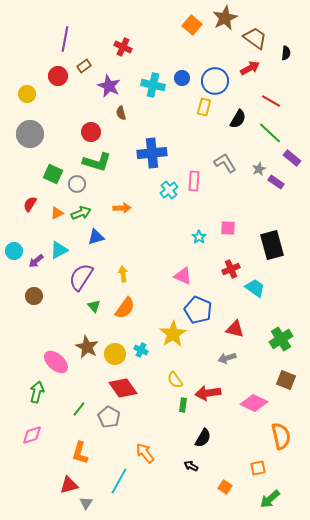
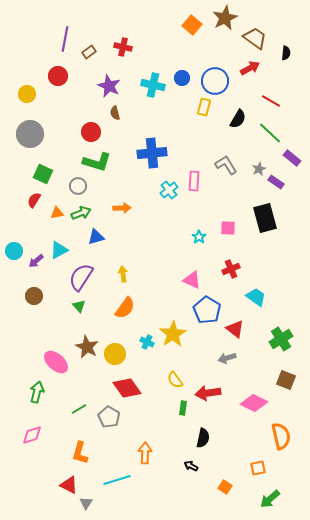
red cross at (123, 47): rotated 12 degrees counterclockwise
brown rectangle at (84, 66): moved 5 px right, 14 px up
brown semicircle at (121, 113): moved 6 px left
gray L-shape at (225, 163): moved 1 px right, 2 px down
green square at (53, 174): moved 10 px left
gray circle at (77, 184): moved 1 px right, 2 px down
red semicircle at (30, 204): moved 4 px right, 4 px up
orange triangle at (57, 213): rotated 16 degrees clockwise
black rectangle at (272, 245): moved 7 px left, 27 px up
pink triangle at (183, 276): moved 9 px right, 4 px down
cyan trapezoid at (255, 288): moved 1 px right, 9 px down
green triangle at (94, 306): moved 15 px left
blue pentagon at (198, 310): moved 9 px right; rotated 8 degrees clockwise
red triangle at (235, 329): rotated 24 degrees clockwise
cyan cross at (141, 350): moved 6 px right, 8 px up
red diamond at (123, 388): moved 4 px right
green rectangle at (183, 405): moved 3 px down
green line at (79, 409): rotated 21 degrees clockwise
black semicircle at (203, 438): rotated 18 degrees counterclockwise
orange arrow at (145, 453): rotated 40 degrees clockwise
cyan line at (119, 481): moved 2 px left, 1 px up; rotated 44 degrees clockwise
red triangle at (69, 485): rotated 42 degrees clockwise
